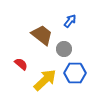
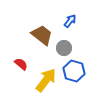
gray circle: moved 1 px up
blue hexagon: moved 1 px left, 2 px up; rotated 15 degrees clockwise
yellow arrow: moved 1 px right; rotated 10 degrees counterclockwise
